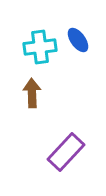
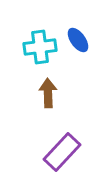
brown arrow: moved 16 px right
purple rectangle: moved 4 px left
